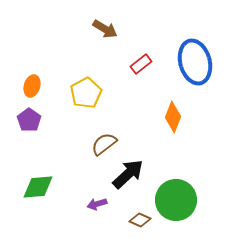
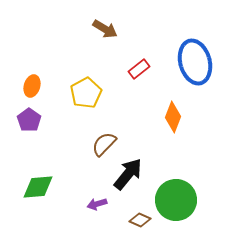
red rectangle: moved 2 px left, 5 px down
brown semicircle: rotated 8 degrees counterclockwise
black arrow: rotated 8 degrees counterclockwise
